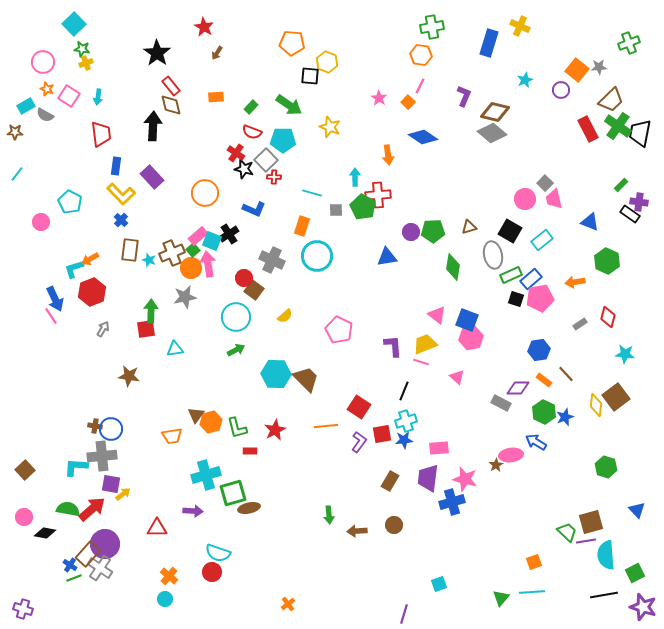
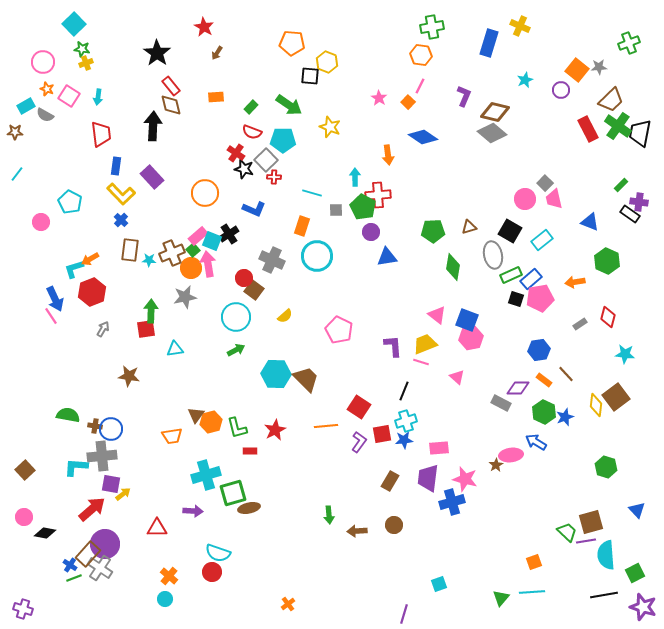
purple circle at (411, 232): moved 40 px left
cyan star at (149, 260): rotated 16 degrees counterclockwise
green semicircle at (68, 509): moved 94 px up
